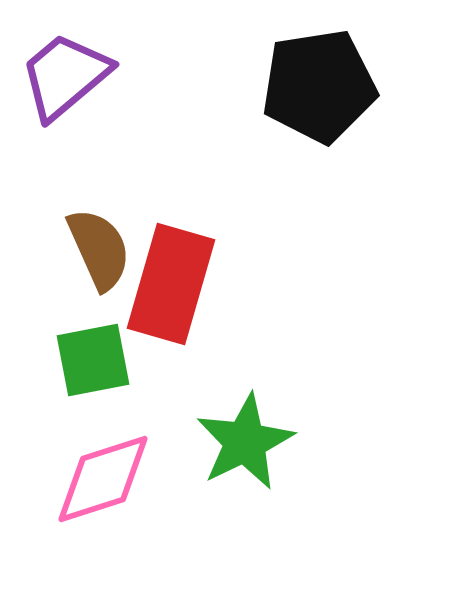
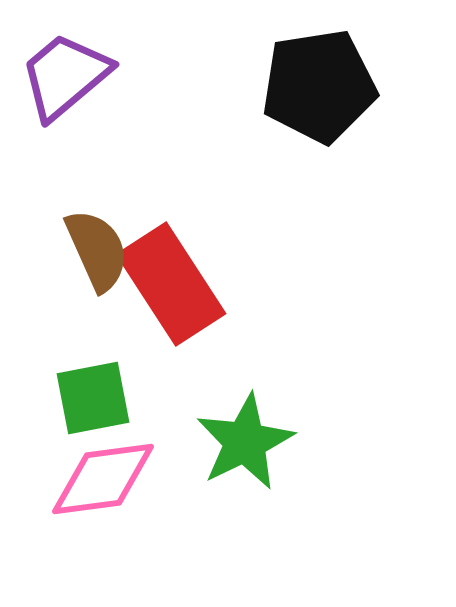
brown semicircle: moved 2 px left, 1 px down
red rectangle: rotated 49 degrees counterclockwise
green square: moved 38 px down
pink diamond: rotated 10 degrees clockwise
